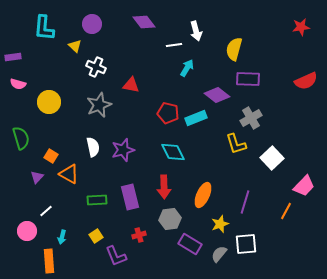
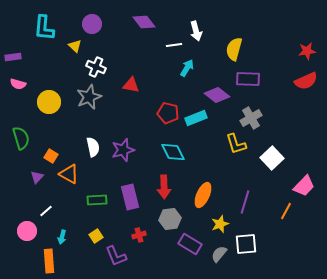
red star at (301, 27): moved 6 px right, 24 px down
gray star at (99, 105): moved 10 px left, 8 px up
